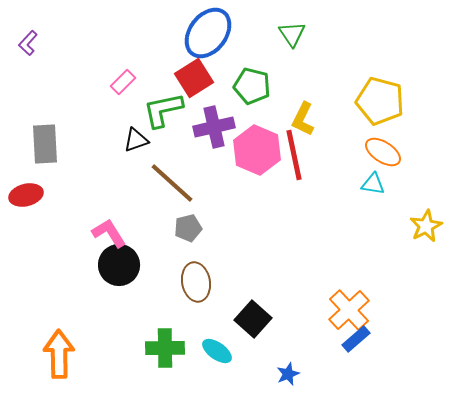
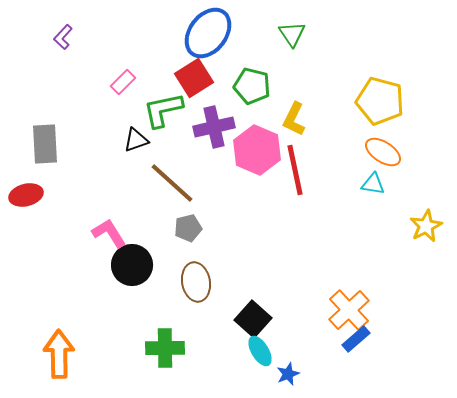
purple L-shape: moved 35 px right, 6 px up
yellow L-shape: moved 9 px left
red line: moved 1 px right, 15 px down
black circle: moved 13 px right
cyan ellipse: moved 43 px right; rotated 24 degrees clockwise
